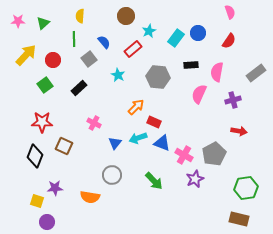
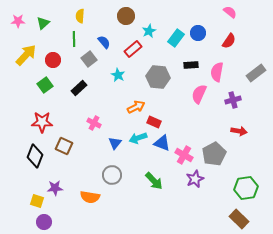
pink semicircle at (230, 12): rotated 32 degrees counterclockwise
orange arrow at (136, 107): rotated 18 degrees clockwise
brown rectangle at (239, 219): rotated 30 degrees clockwise
purple circle at (47, 222): moved 3 px left
